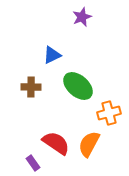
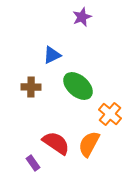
orange cross: moved 1 px right, 1 px down; rotated 35 degrees counterclockwise
